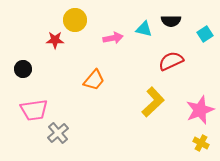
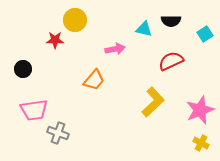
pink arrow: moved 2 px right, 11 px down
gray cross: rotated 30 degrees counterclockwise
